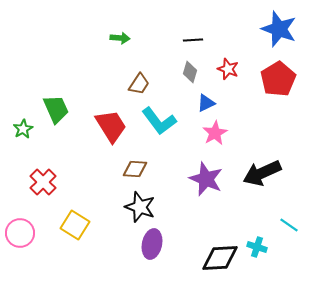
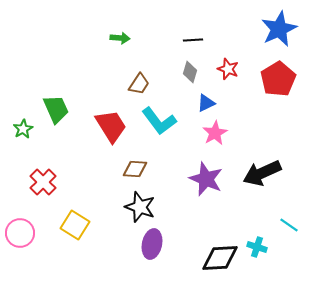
blue star: rotated 27 degrees clockwise
